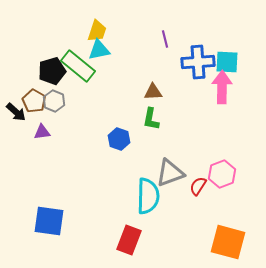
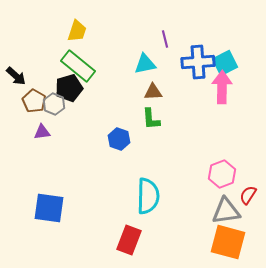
yellow trapezoid: moved 20 px left
cyan triangle: moved 46 px right, 14 px down
cyan square: moved 2 px left, 1 px down; rotated 30 degrees counterclockwise
black pentagon: moved 17 px right, 17 px down
gray hexagon: moved 3 px down
black arrow: moved 36 px up
green L-shape: rotated 15 degrees counterclockwise
gray triangle: moved 56 px right, 38 px down; rotated 12 degrees clockwise
red semicircle: moved 50 px right, 9 px down
blue square: moved 13 px up
